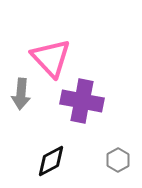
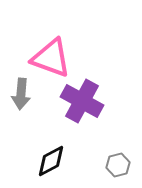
pink triangle: rotated 27 degrees counterclockwise
purple cross: rotated 18 degrees clockwise
gray hexagon: moved 5 px down; rotated 15 degrees clockwise
